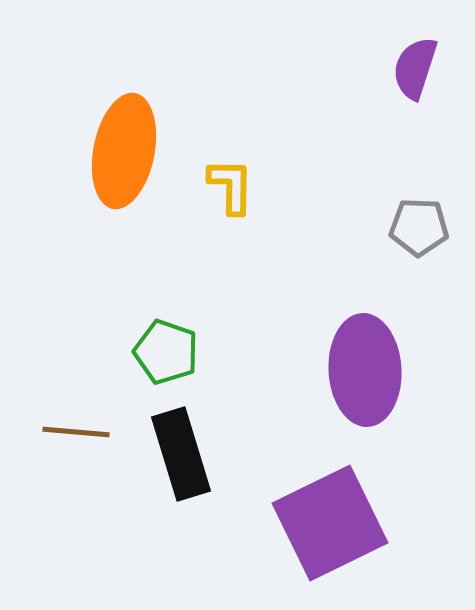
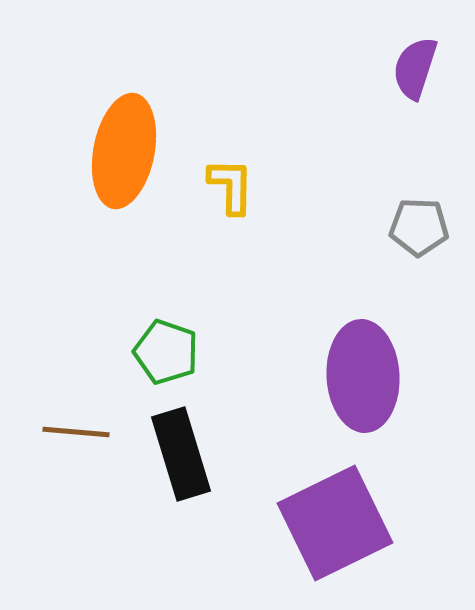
purple ellipse: moved 2 px left, 6 px down
purple square: moved 5 px right
